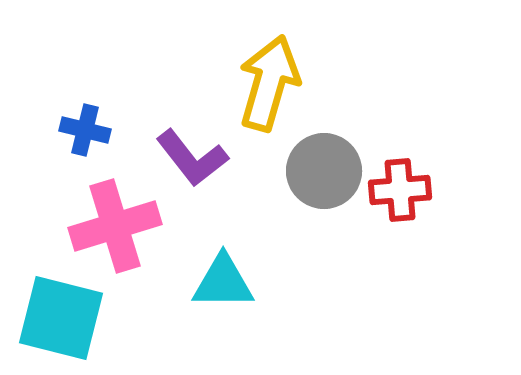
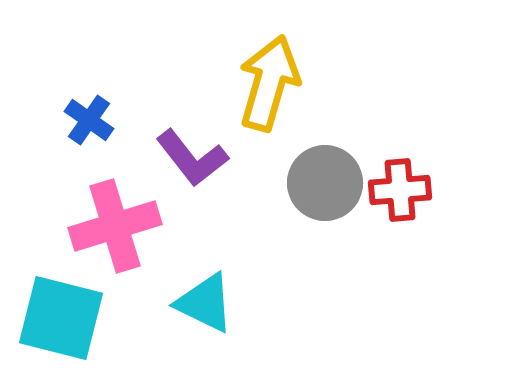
blue cross: moved 4 px right, 10 px up; rotated 21 degrees clockwise
gray circle: moved 1 px right, 12 px down
cyan triangle: moved 18 px left, 21 px down; rotated 26 degrees clockwise
